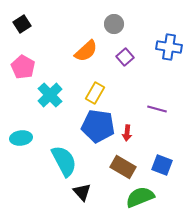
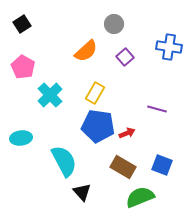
red arrow: rotated 119 degrees counterclockwise
